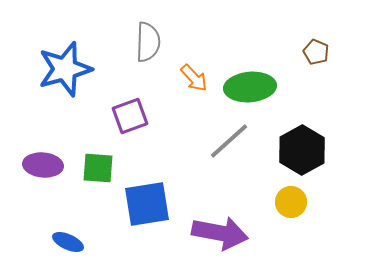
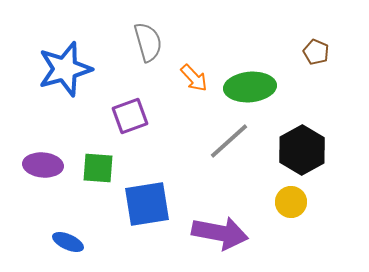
gray semicircle: rotated 18 degrees counterclockwise
